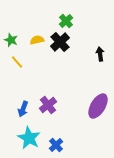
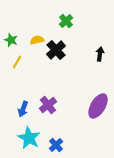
black cross: moved 4 px left, 8 px down
black arrow: rotated 16 degrees clockwise
yellow line: rotated 72 degrees clockwise
